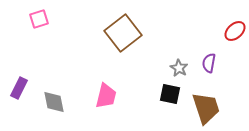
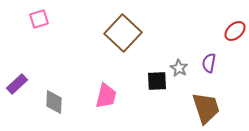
brown square: rotated 9 degrees counterclockwise
purple rectangle: moved 2 px left, 4 px up; rotated 20 degrees clockwise
black square: moved 13 px left, 13 px up; rotated 15 degrees counterclockwise
gray diamond: rotated 15 degrees clockwise
